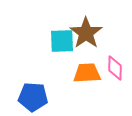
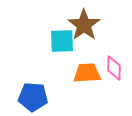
brown star: moved 2 px left, 8 px up
pink diamond: moved 1 px left
